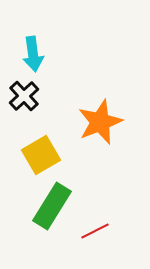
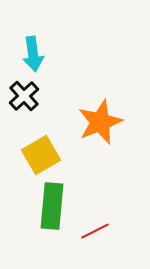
green rectangle: rotated 27 degrees counterclockwise
